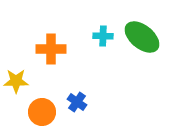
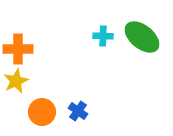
orange cross: moved 33 px left
yellow star: rotated 25 degrees counterclockwise
blue cross: moved 1 px right, 9 px down
